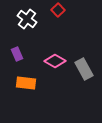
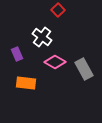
white cross: moved 15 px right, 18 px down
pink diamond: moved 1 px down
